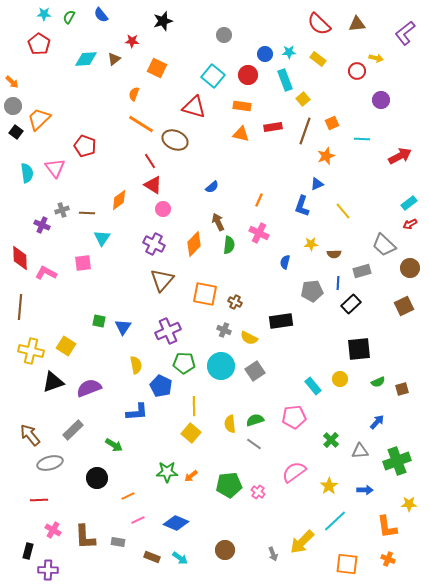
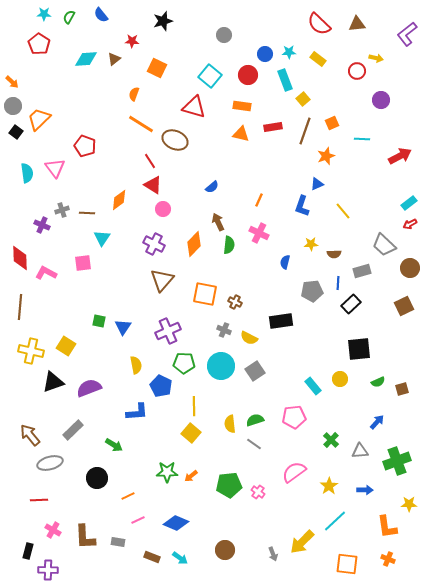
purple L-shape at (405, 33): moved 2 px right, 1 px down
cyan square at (213, 76): moved 3 px left
